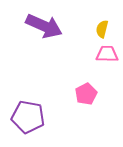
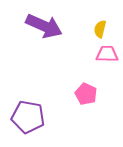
yellow semicircle: moved 2 px left
pink pentagon: rotated 20 degrees counterclockwise
